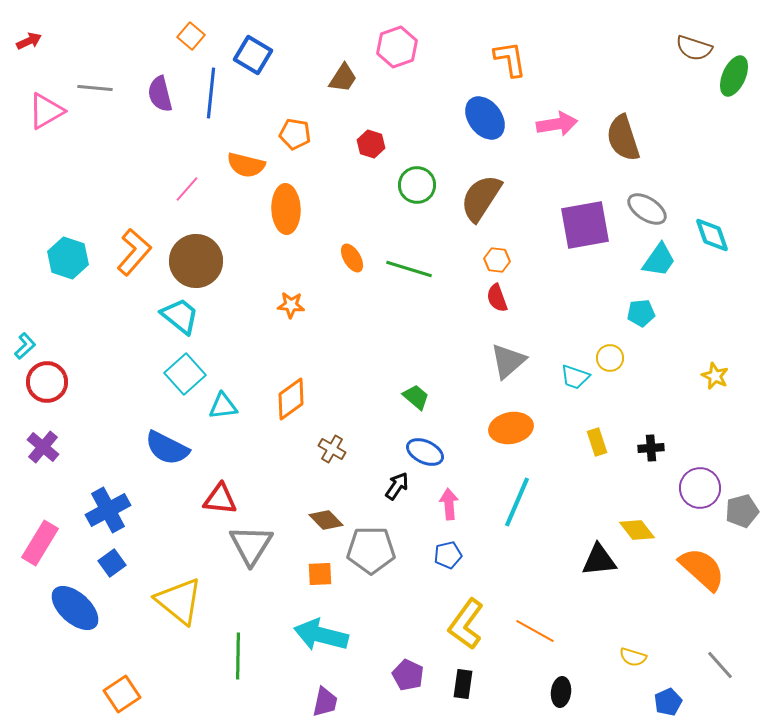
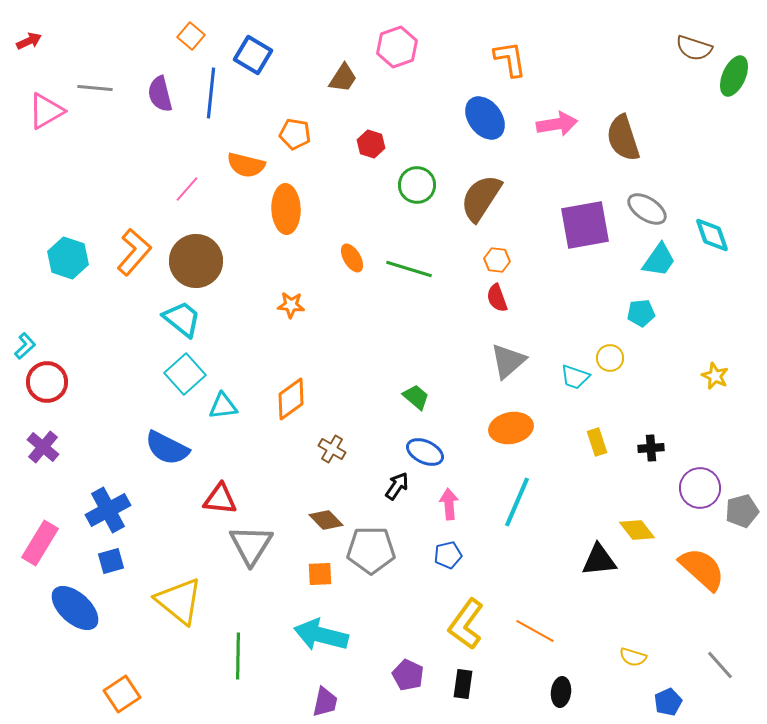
cyan trapezoid at (180, 316): moved 2 px right, 3 px down
blue square at (112, 563): moved 1 px left, 2 px up; rotated 20 degrees clockwise
